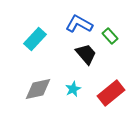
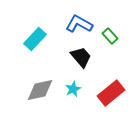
black trapezoid: moved 5 px left, 3 px down
gray diamond: moved 2 px right, 1 px down
